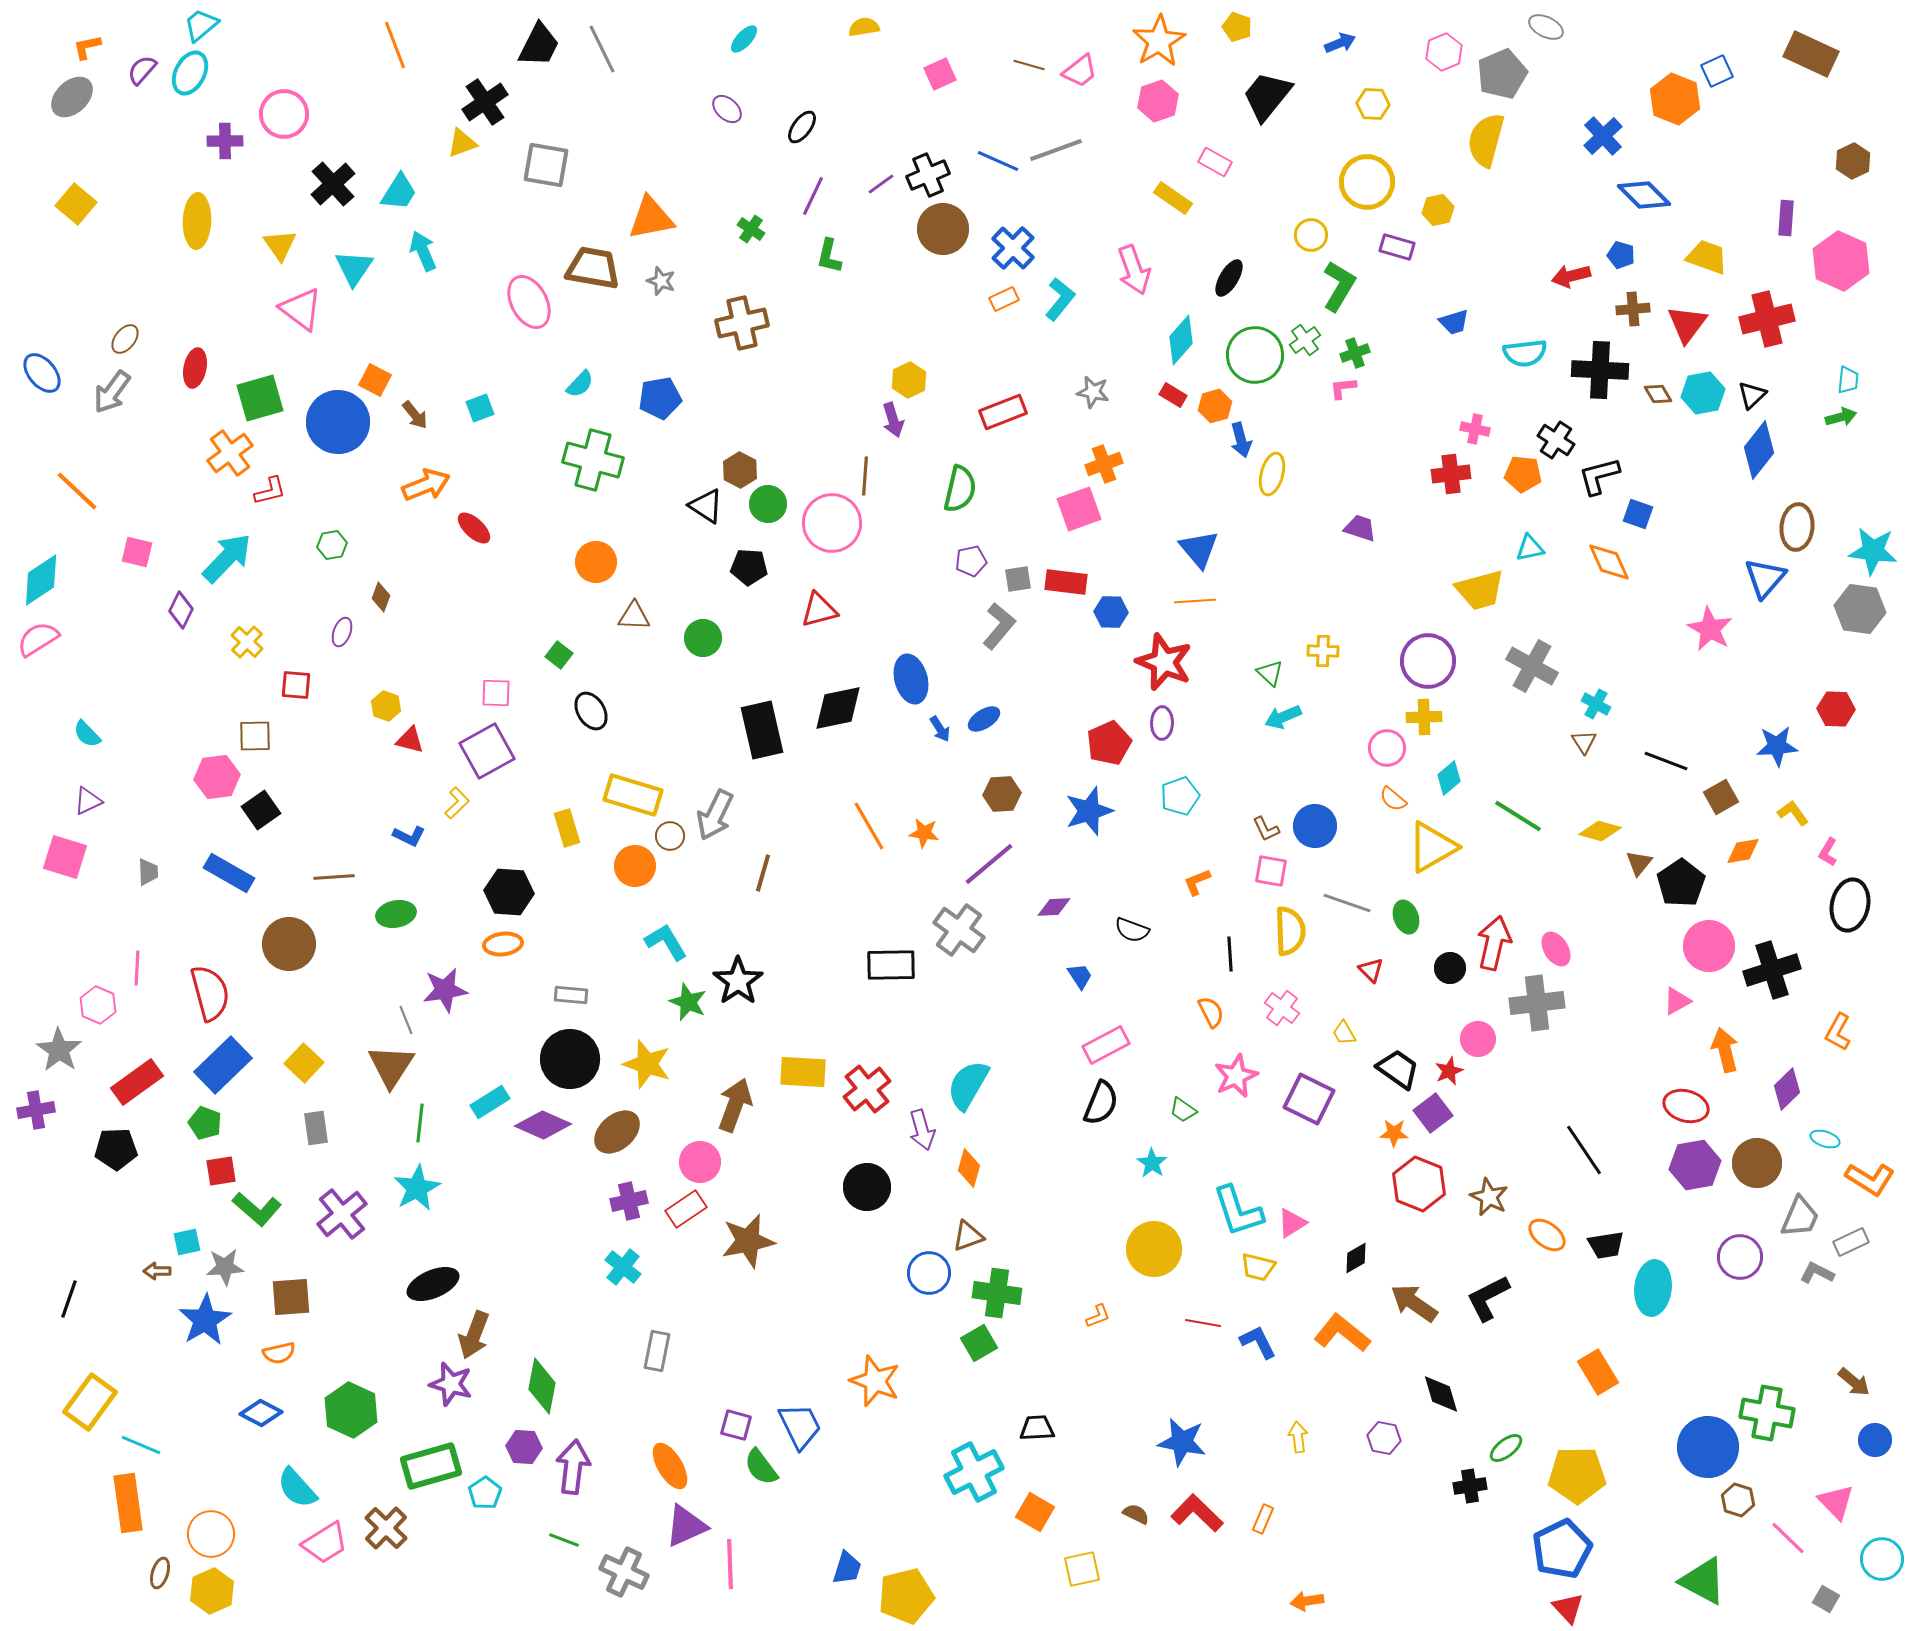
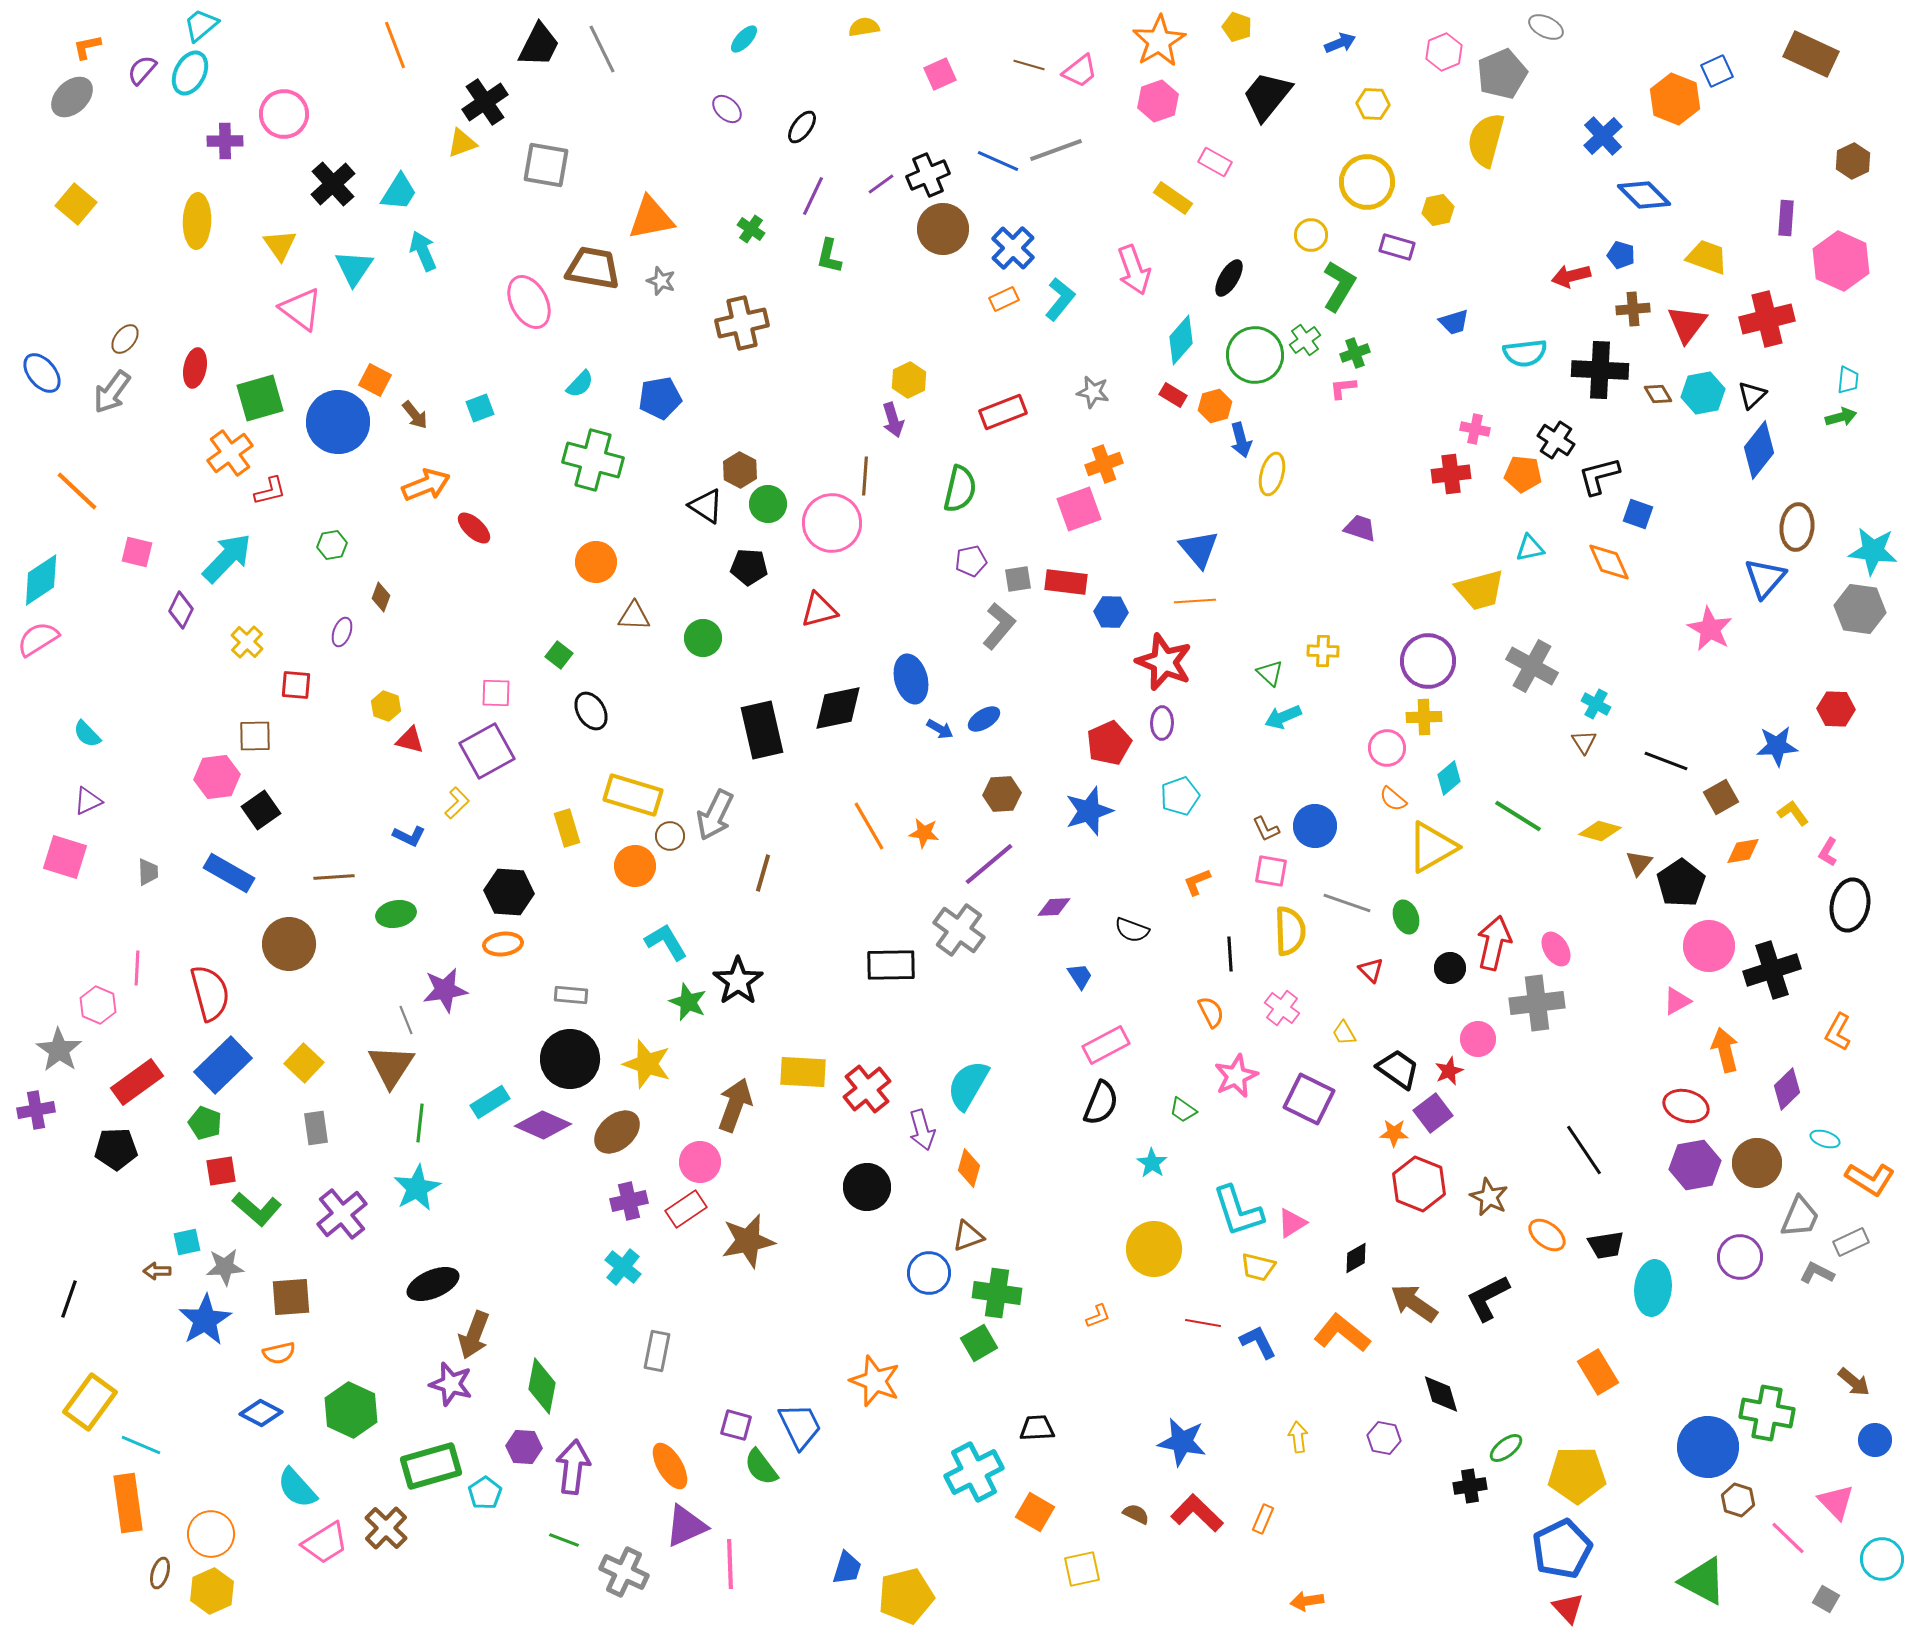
blue arrow at (940, 729): rotated 28 degrees counterclockwise
